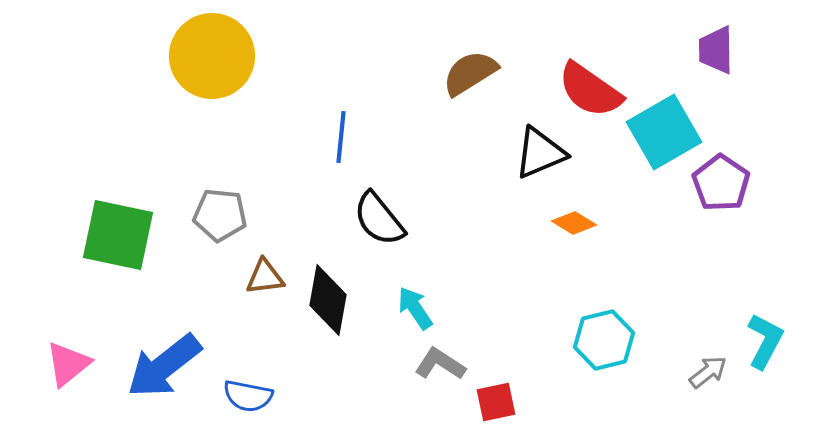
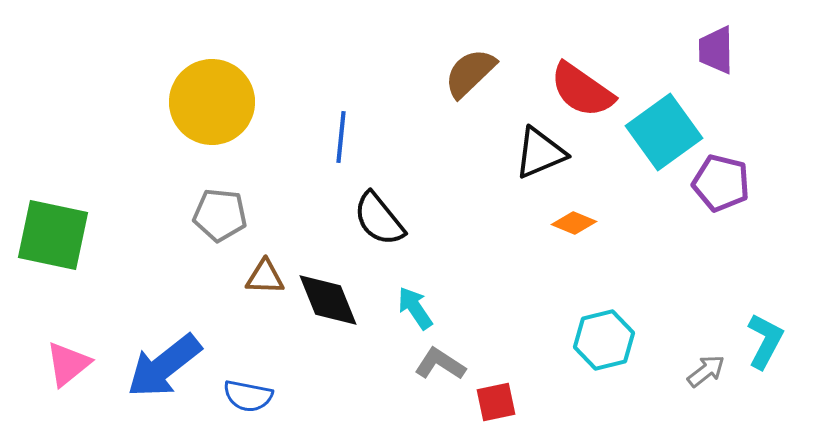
yellow circle: moved 46 px down
brown semicircle: rotated 12 degrees counterclockwise
red semicircle: moved 8 px left
cyan square: rotated 6 degrees counterclockwise
purple pentagon: rotated 20 degrees counterclockwise
orange diamond: rotated 9 degrees counterclockwise
green square: moved 65 px left
brown triangle: rotated 9 degrees clockwise
black diamond: rotated 32 degrees counterclockwise
gray arrow: moved 2 px left, 1 px up
